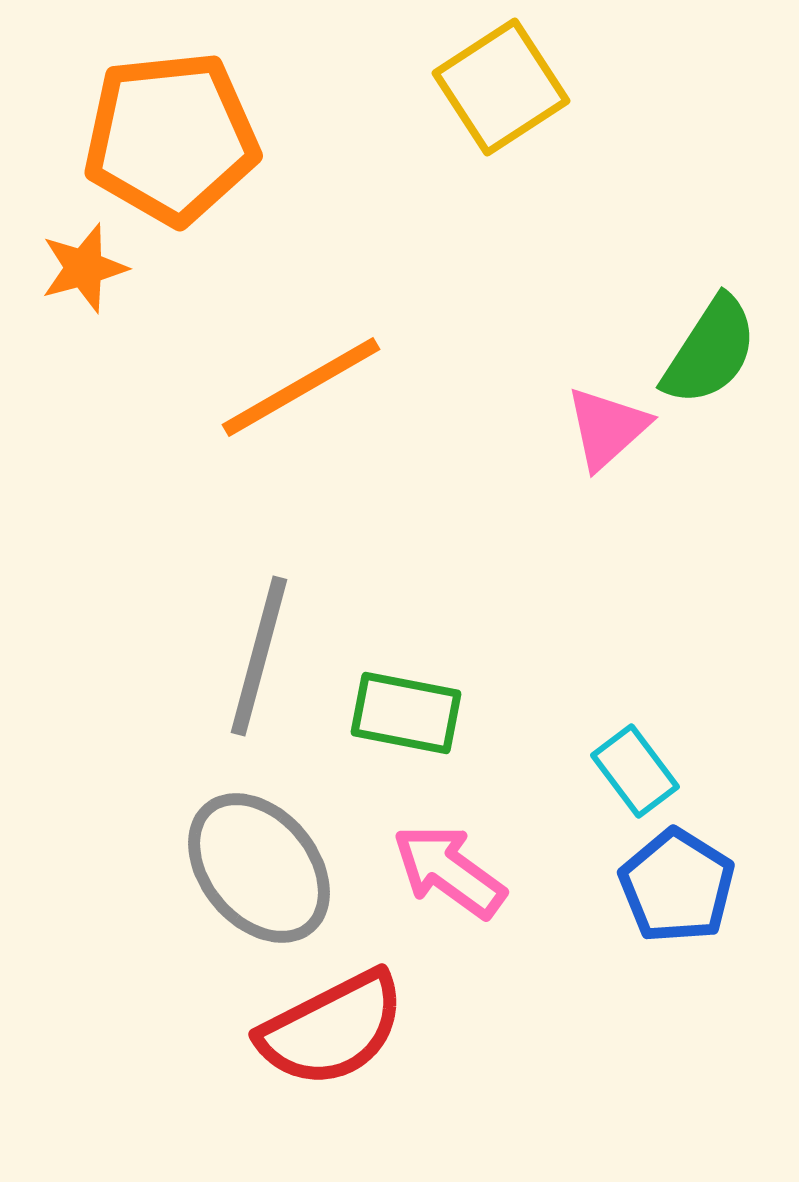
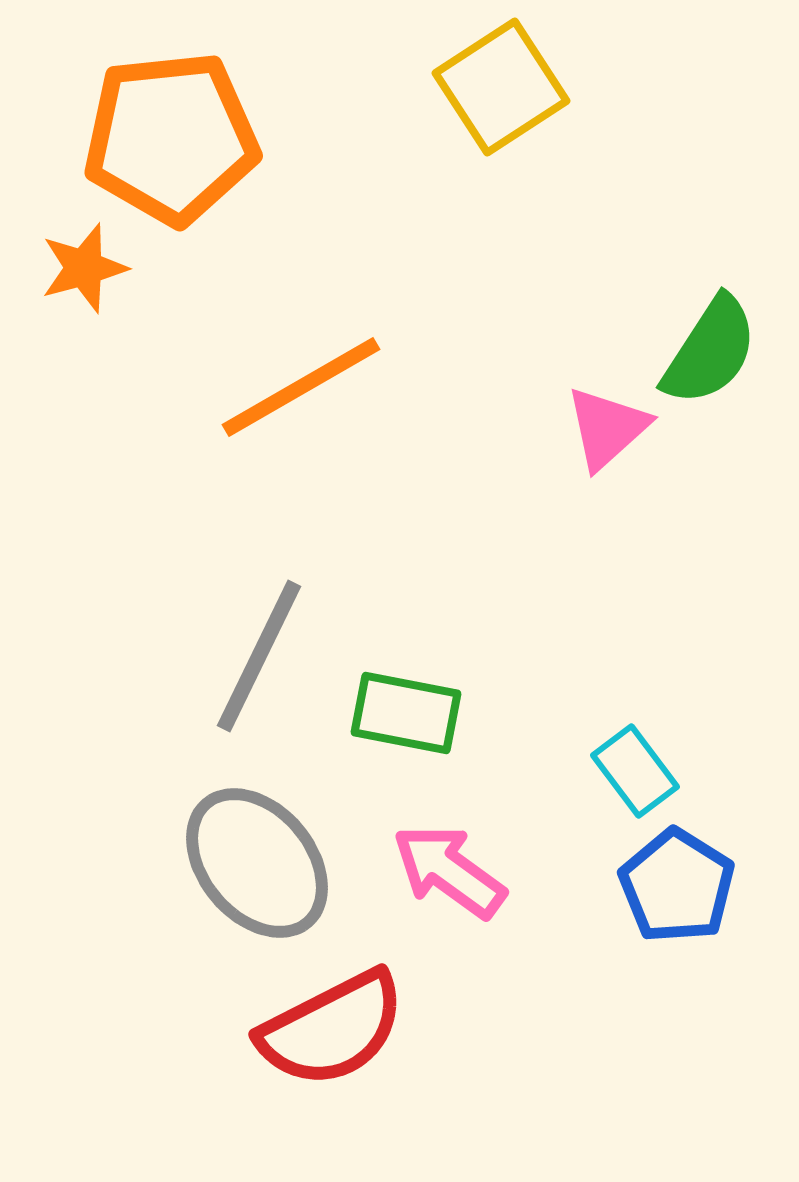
gray line: rotated 11 degrees clockwise
gray ellipse: moved 2 px left, 5 px up
